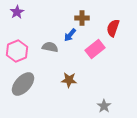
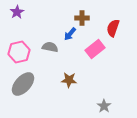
blue arrow: moved 1 px up
pink hexagon: moved 2 px right, 1 px down; rotated 10 degrees clockwise
